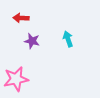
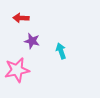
cyan arrow: moved 7 px left, 12 px down
pink star: moved 1 px right, 9 px up
